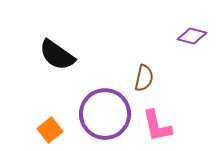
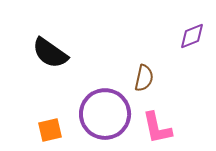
purple diamond: rotated 36 degrees counterclockwise
black semicircle: moved 7 px left, 2 px up
pink L-shape: moved 2 px down
orange square: rotated 25 degrees clockwise
